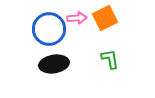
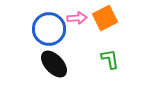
black ellipse: rotated 56 degrees clockwise
